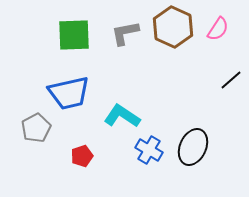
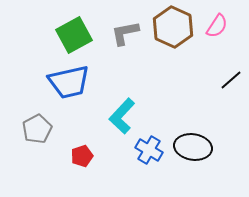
pink semicircle: moved 1 px left, 3 px up
green square: rotated 27 degrees counterclockwise
blue trapezoid: moved 11 px up
cyan L-shape: rotated 81 degrees counterclockwise
gray pentagon: moved 1 px right, 1 px down
black ellipse: rotated 75 degrees clockwise
